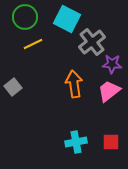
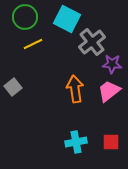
orange arrow: moved 1 px right, 5 px down
